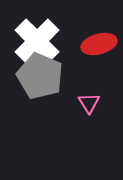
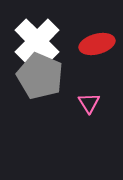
red ellipse: moved 2 px left
